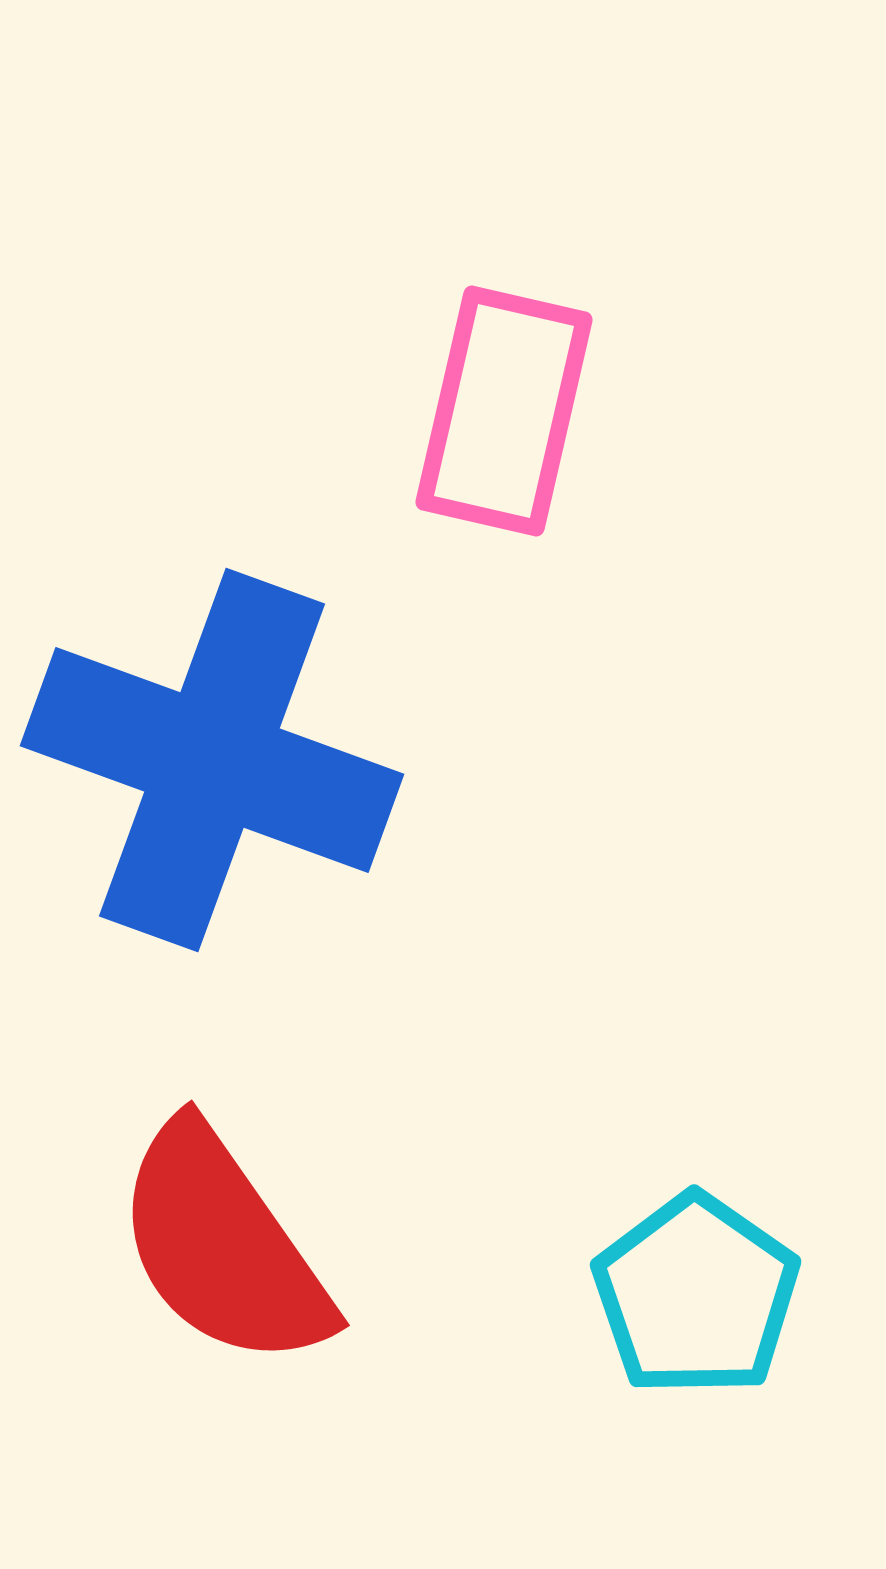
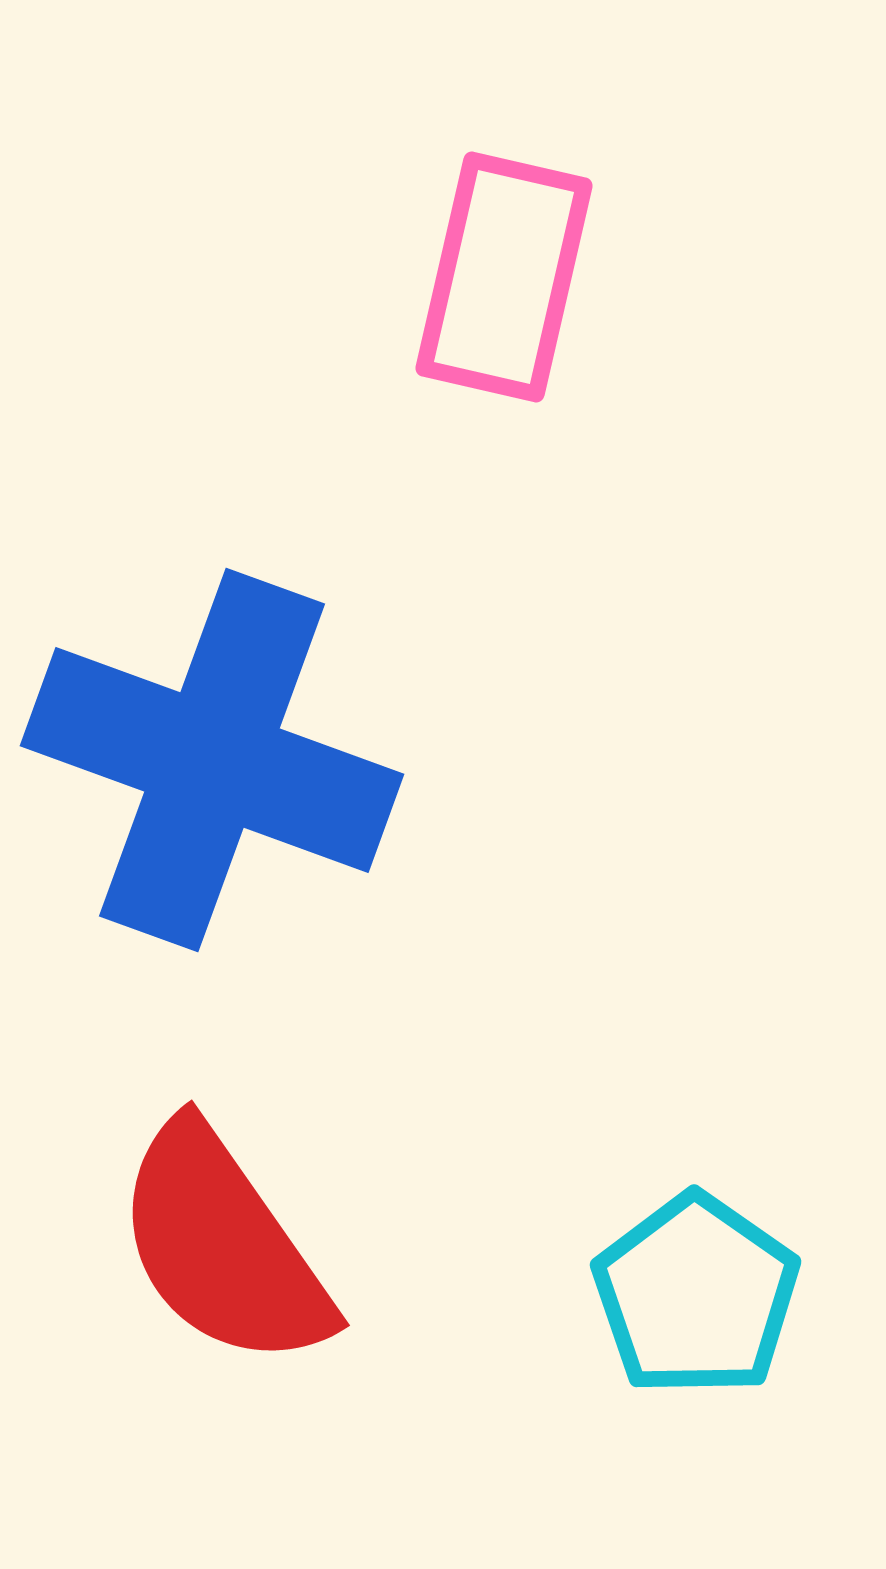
pink rectangle: moved 134 px up
